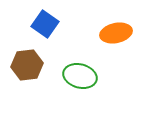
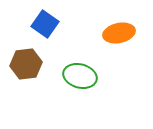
orange ellipse: moved 3 px right
brown hexagon: moved 1 px left, 1 px up
